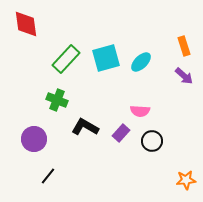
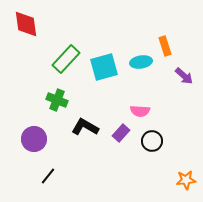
orange rectangle: moved 19 px left
cyan square: moved 2 px left, 9 px down
cyan ellipse: rotated 35 degrees clockwise
